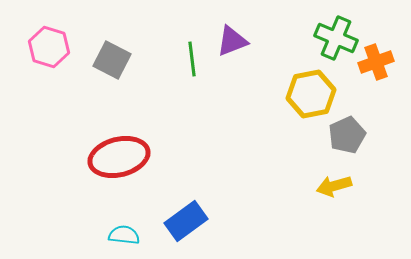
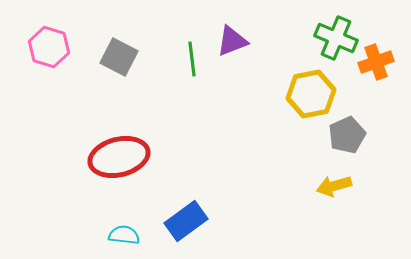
gray square: moved 7 px right, 3 px up
